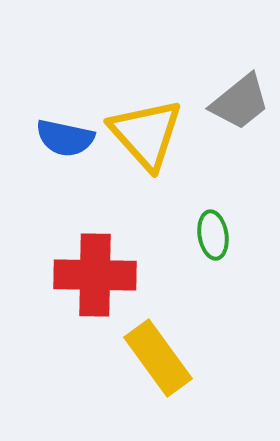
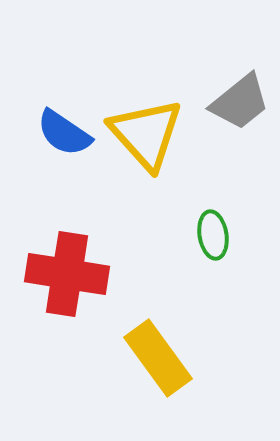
blue semicircle: moved 1 px left, 5 px up; rotated 22 degrees clockwise
red cross: moved 28 px left, 1 px up; rotated 8 degrees clockwise
